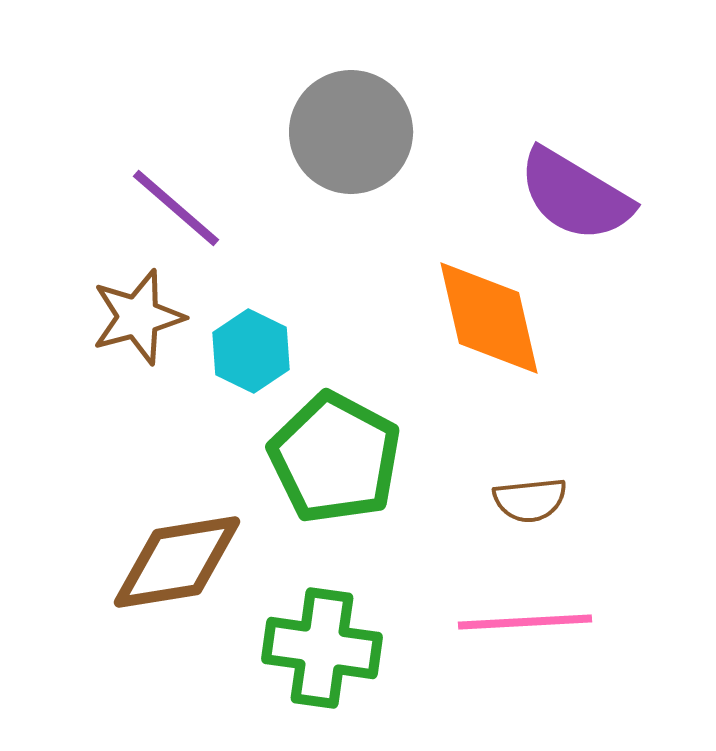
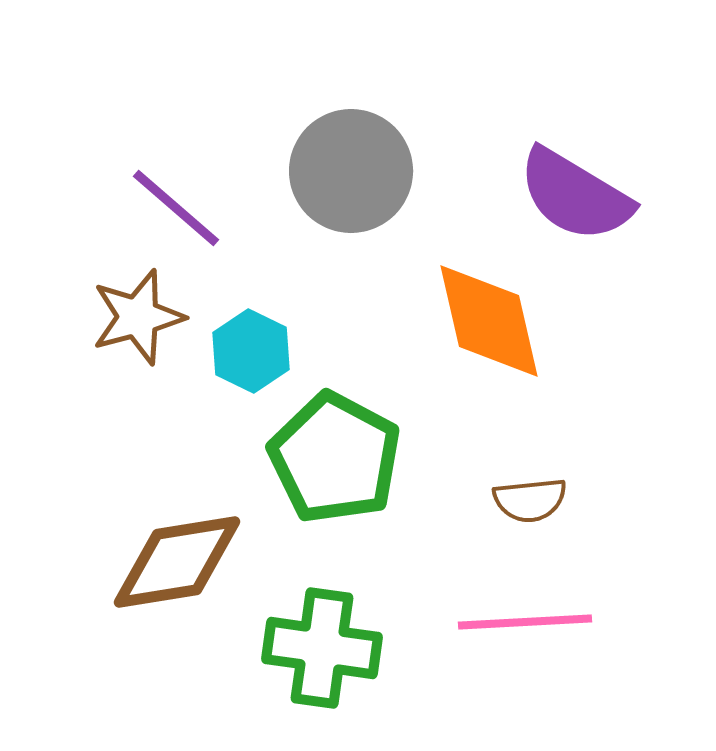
gray circle: moved 39 px down
orange diamond: moved 3 px down
